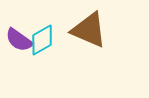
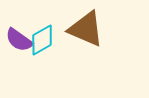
brown triangle: moved 3 px left, 1 px up
